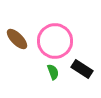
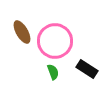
brown ellipse: moved 5 px right, 7 px up; rotated 15 degrees clockwise
black rectangle: moved 5 px right
